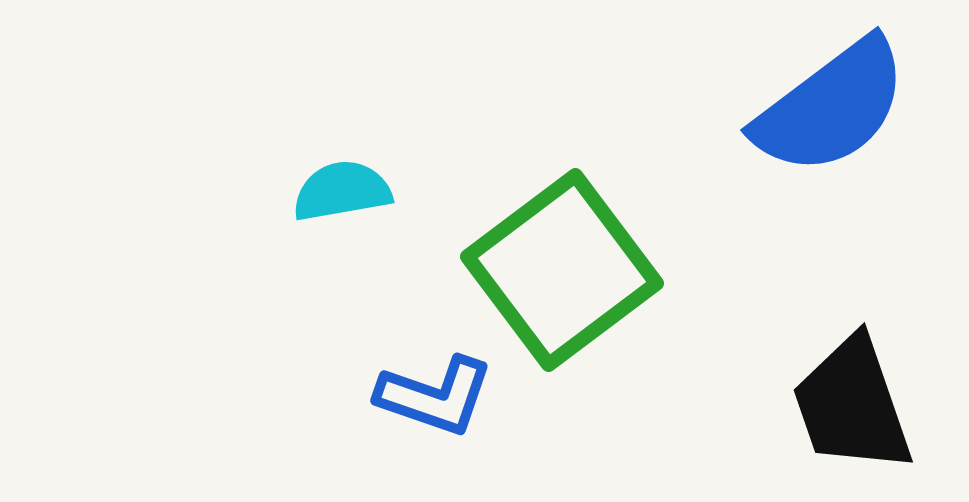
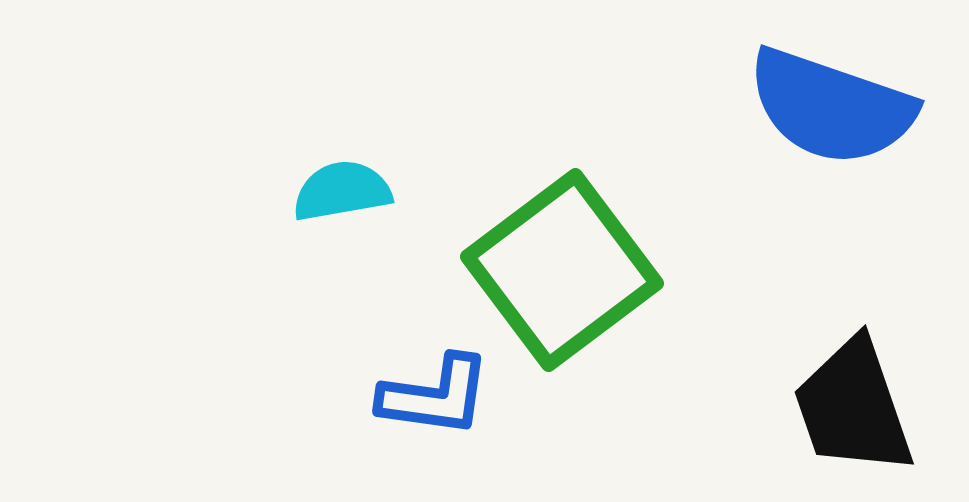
blue semicircle: rotated 56 degrees clockwise
blue L-shape: rotated 11 degrees counterclockwise
black trapezoid: moved 1 px right, 2 px down
